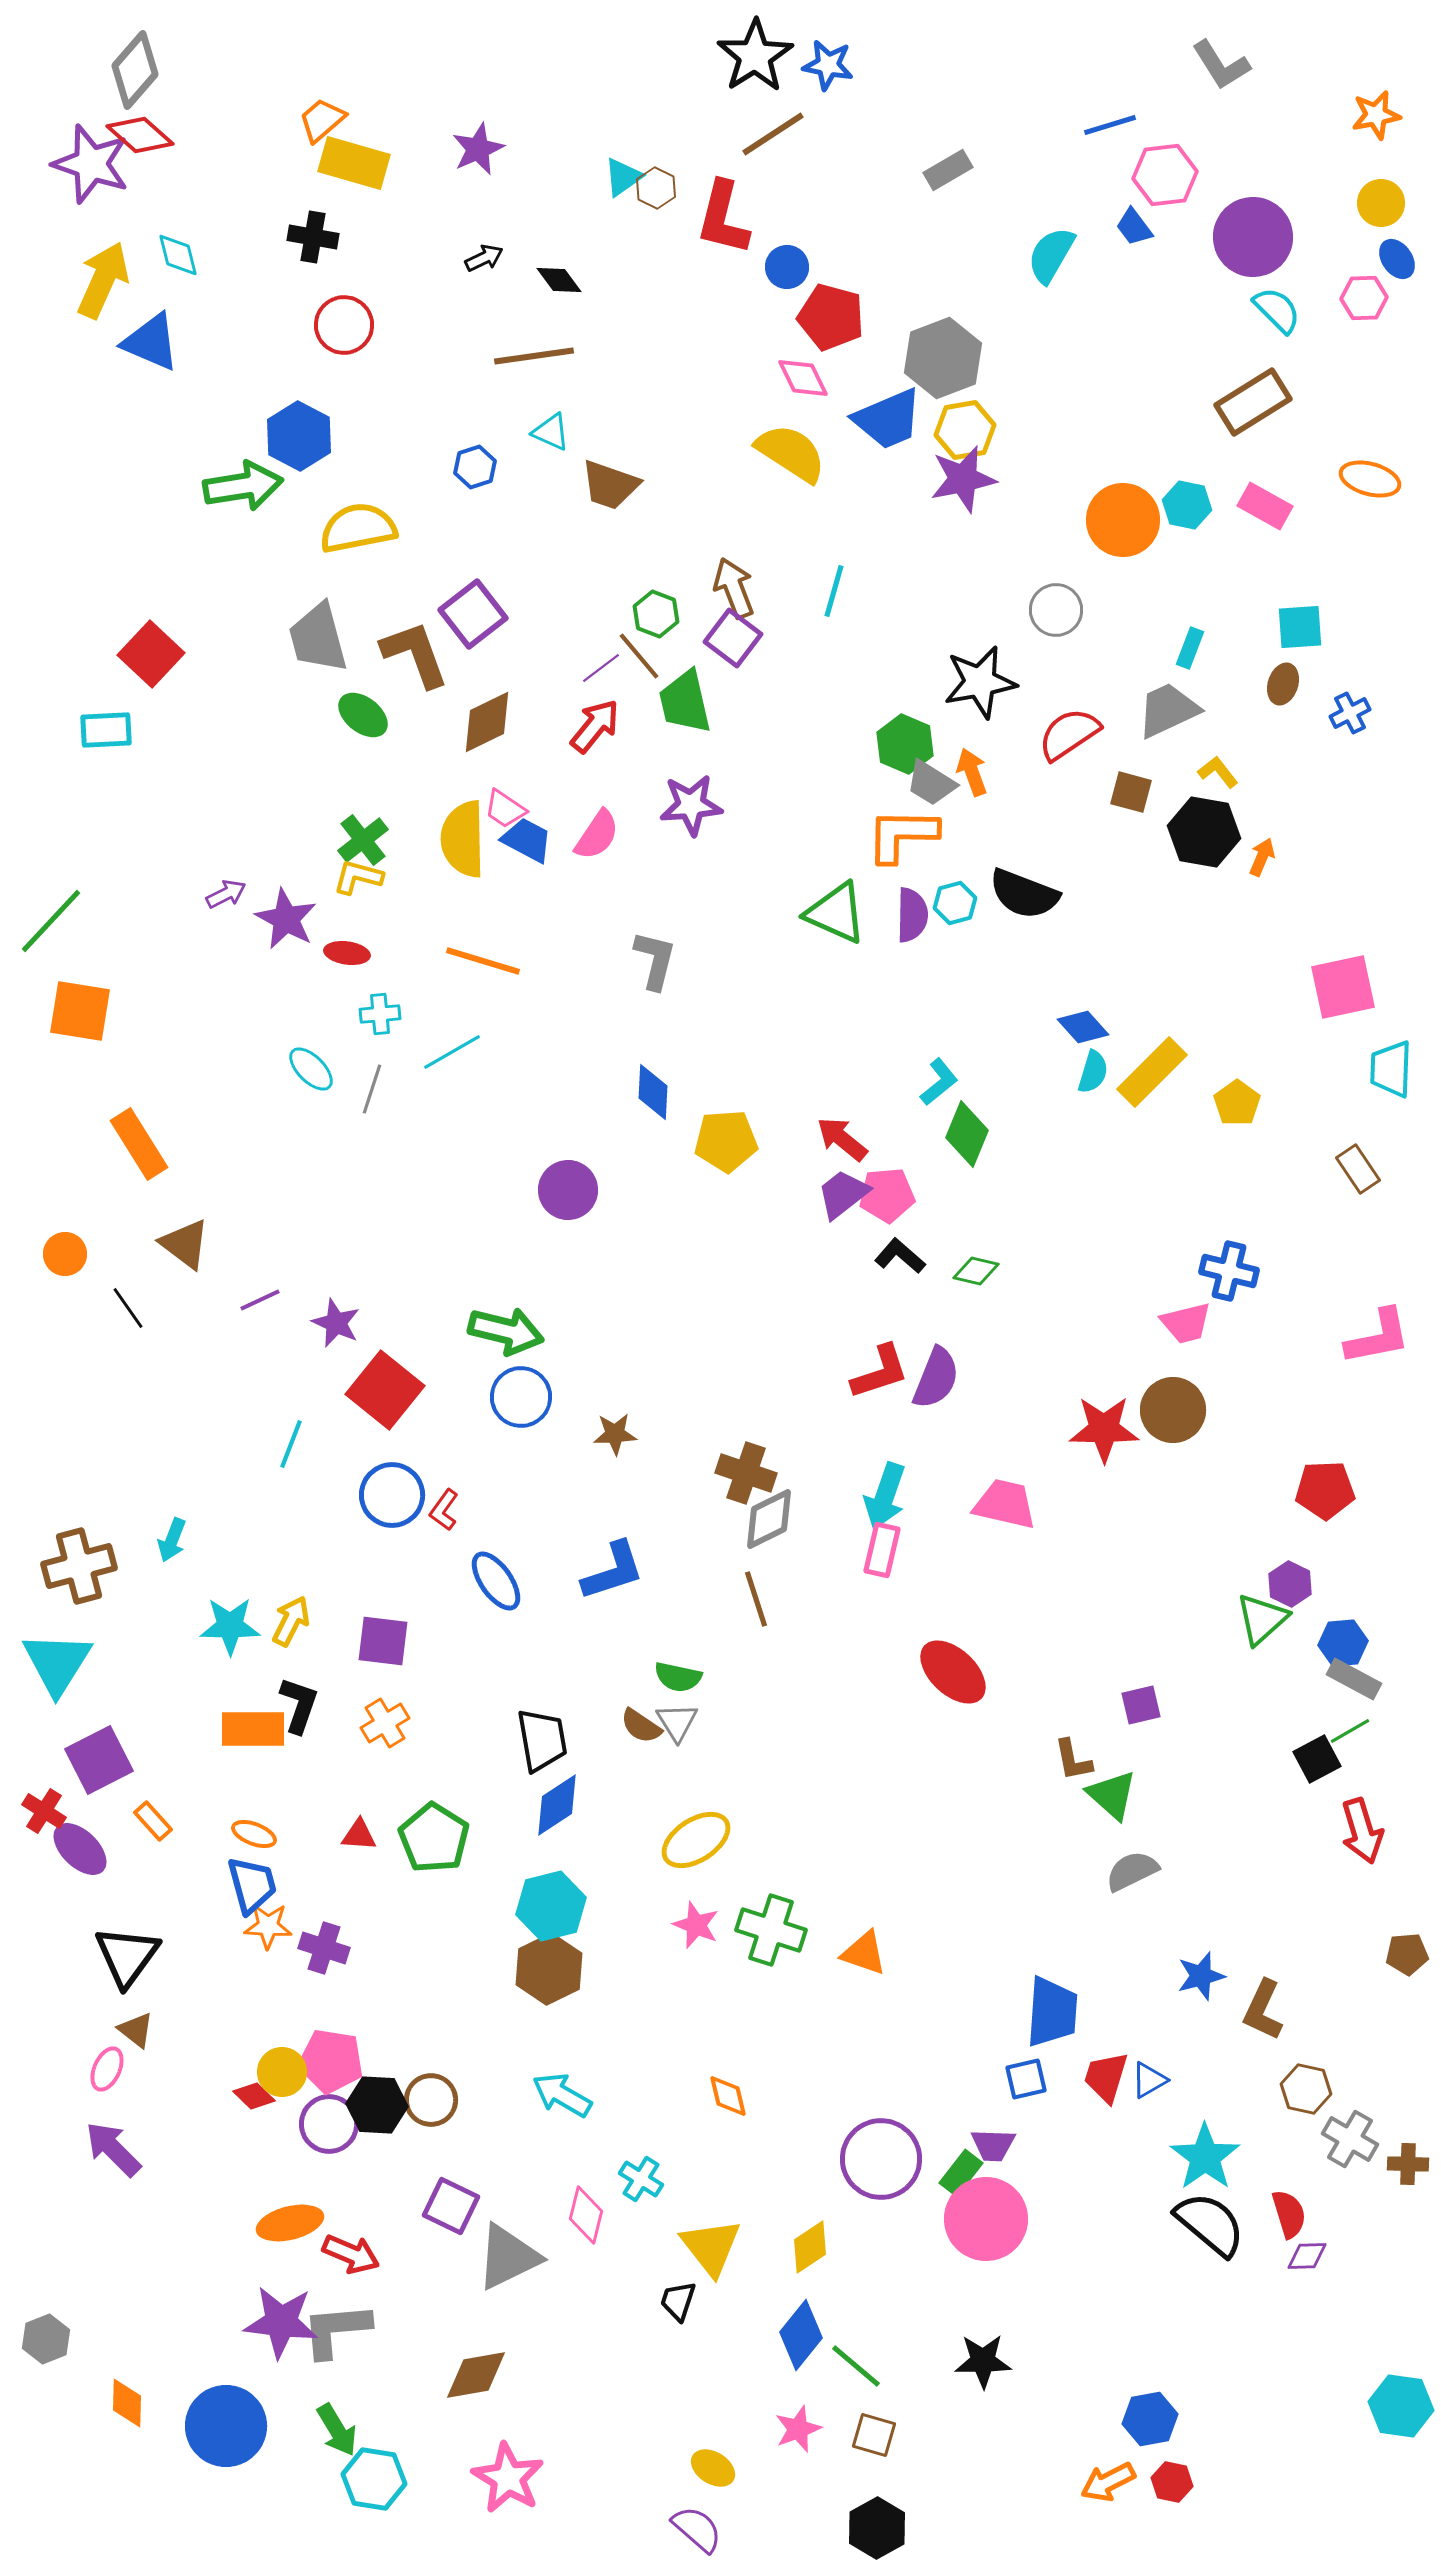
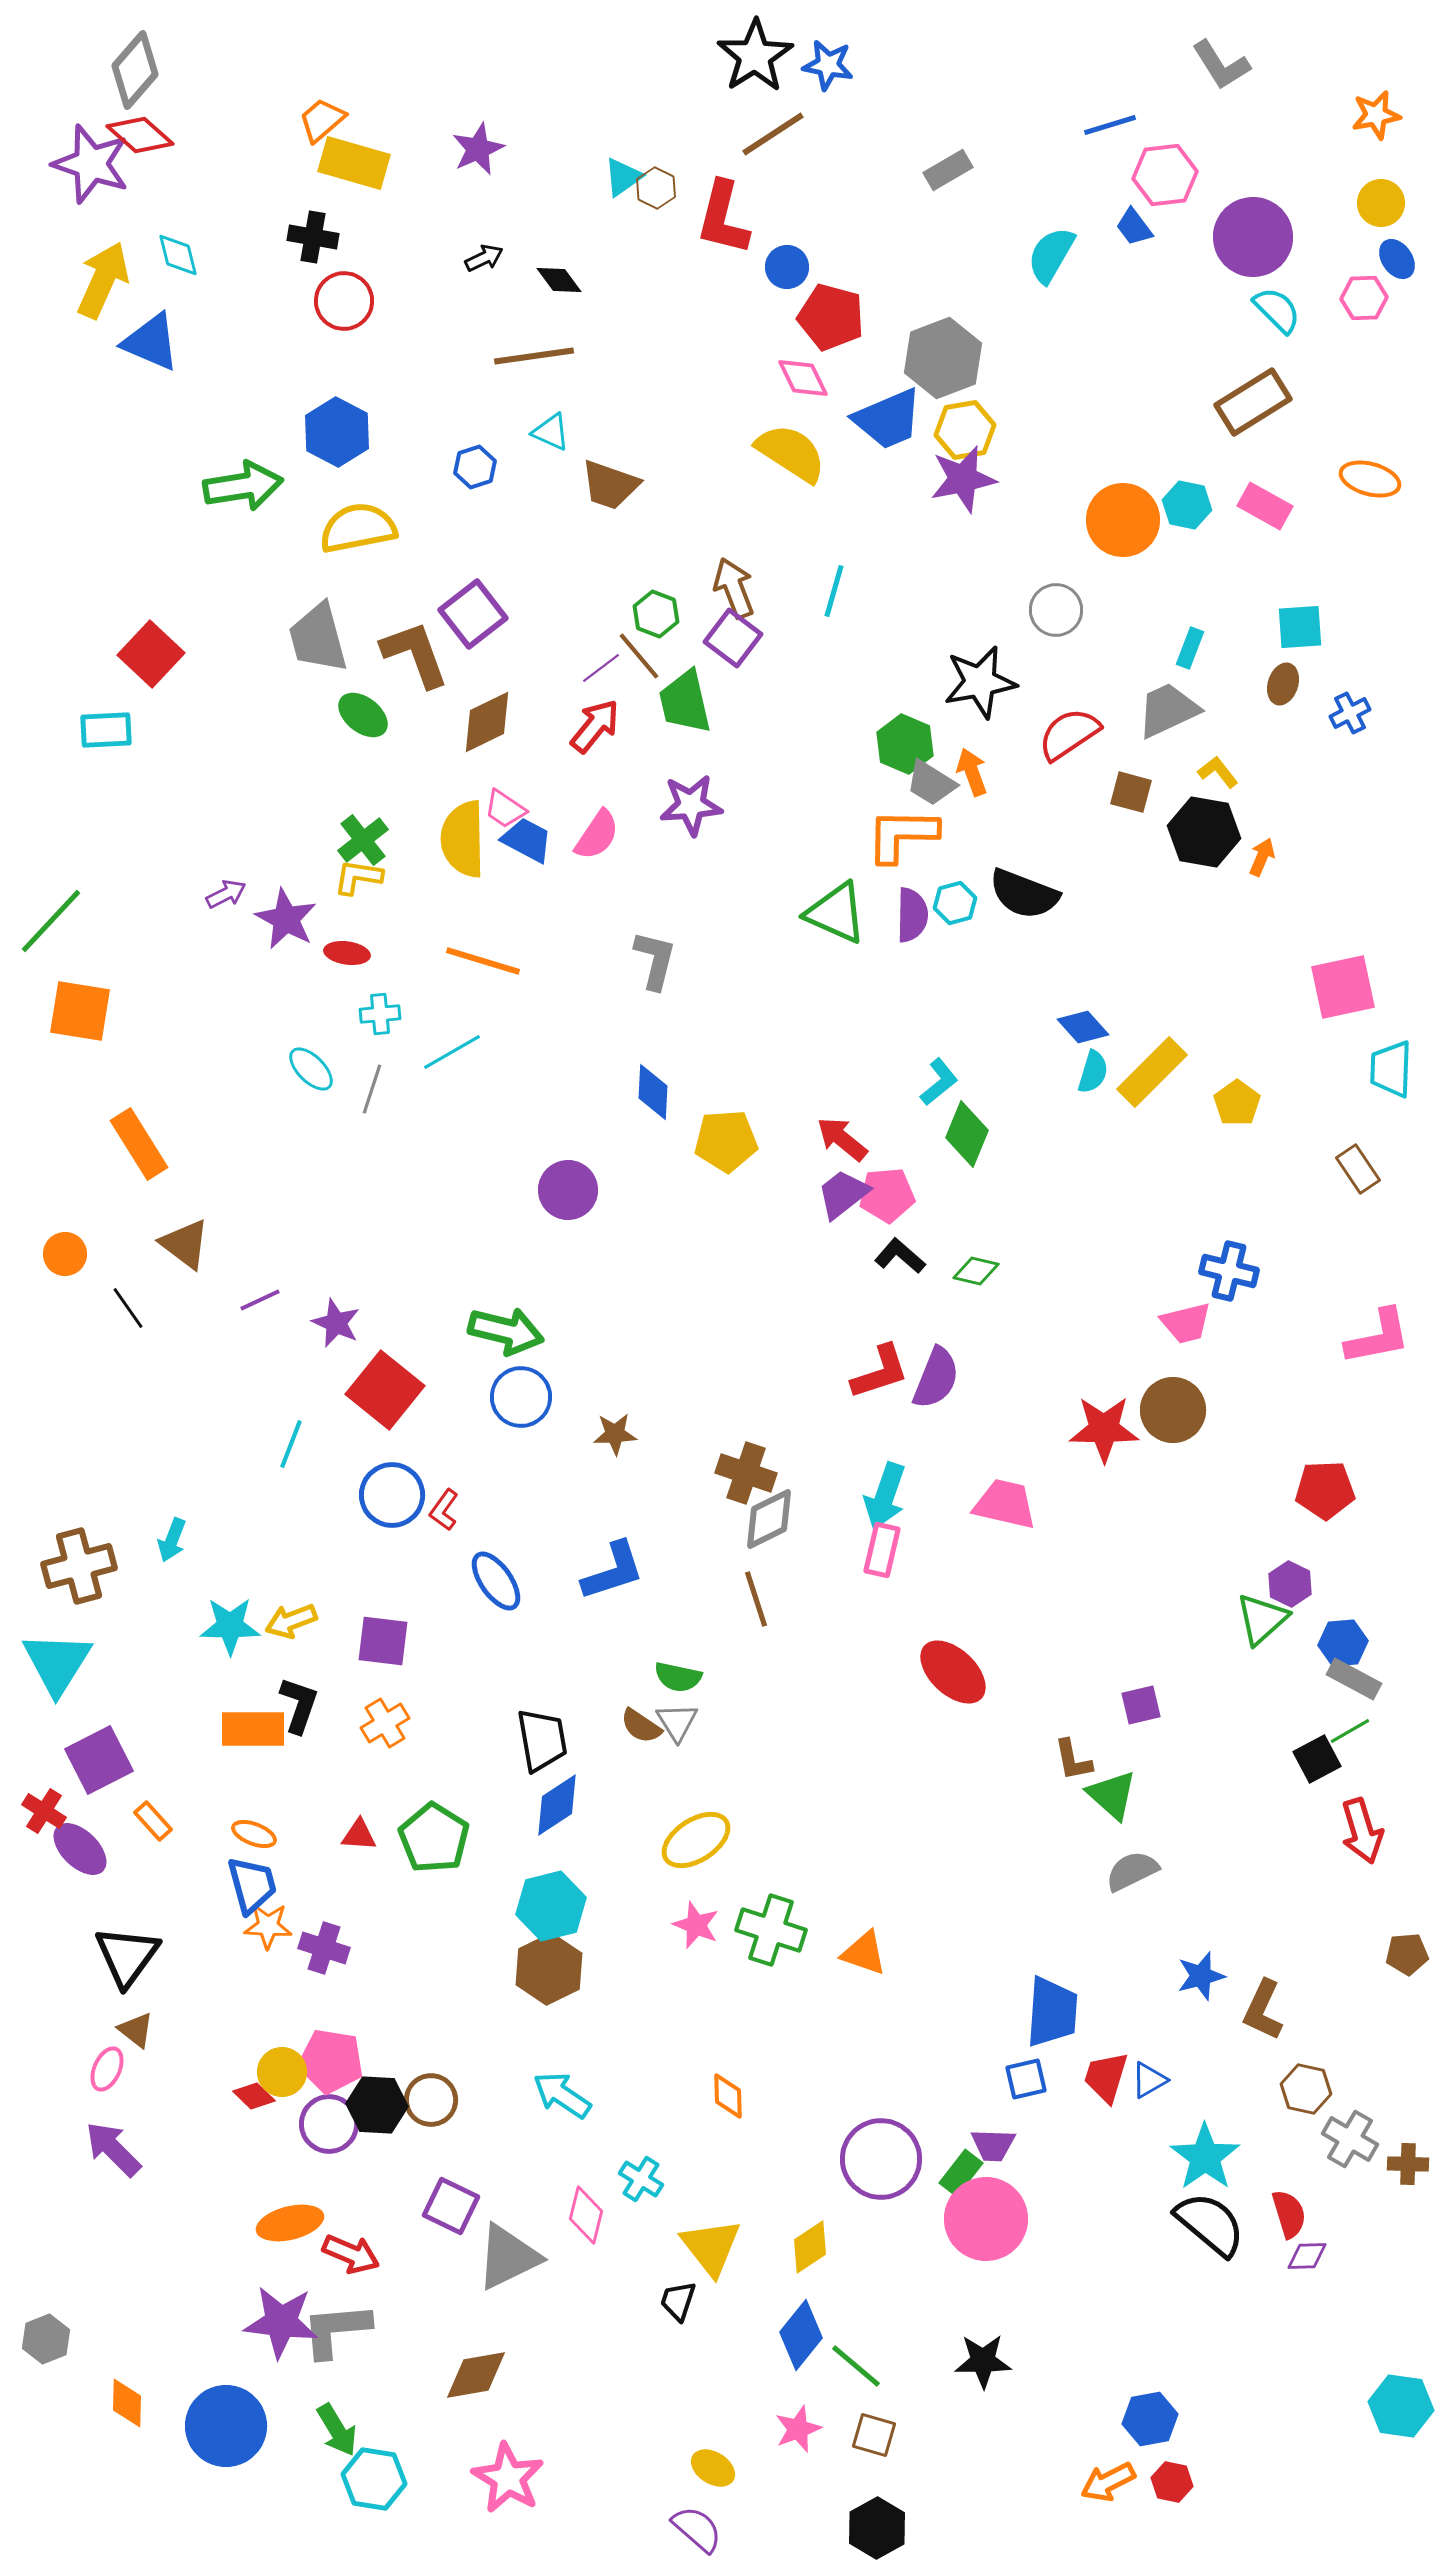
red circle at (344, 325): moved 24 px up
blue hexagon at (299, 436): moved 38 px right, 4 px up
yellow L-shape at (358, 877): rotated 6 degrees counterclockwise
yellow arrow at (291, 1621): rotated 138 degrees counterclockwise
cyan arrow at (562, 2095): rotated 4 degrees clockwise
orange diamond at (728, 2096): rotated 12 degrees clockwise
